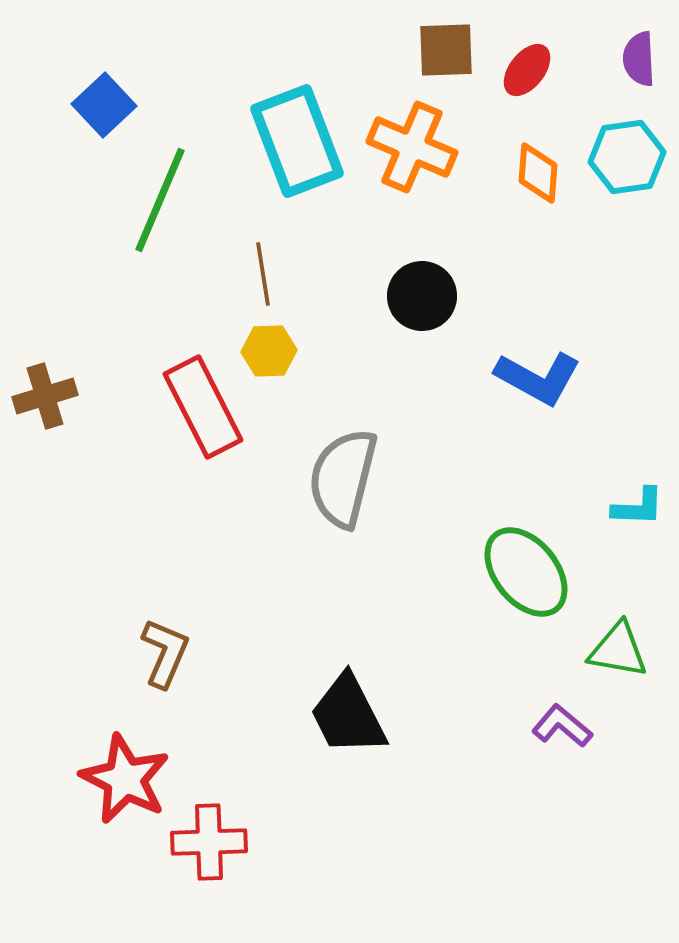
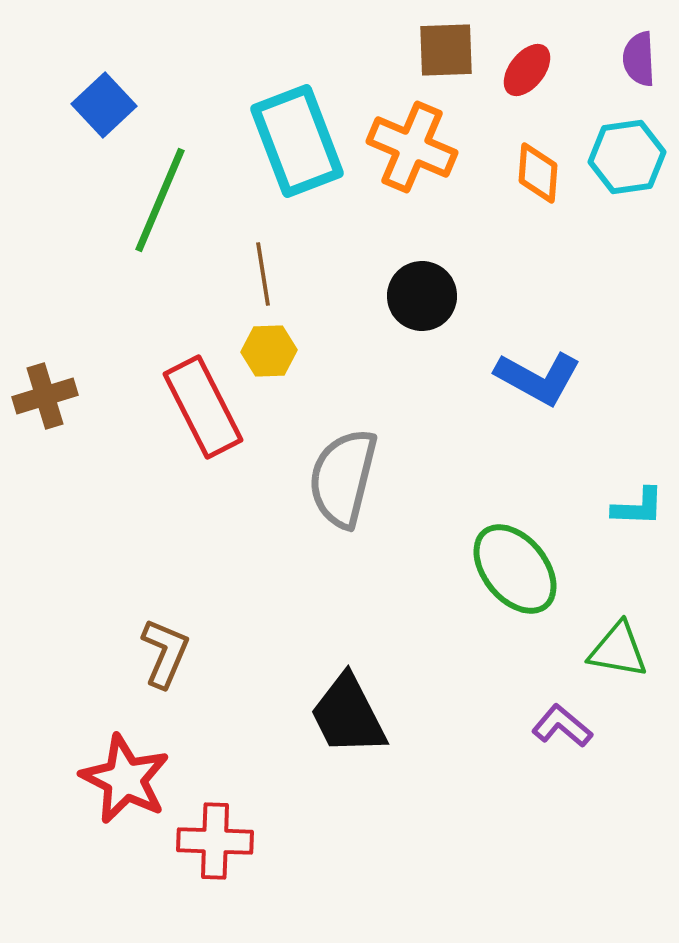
green ellipse: moved 11 px left, 3 px up
red cross: moved 6 px right, 1 px up; rotated 4 degrees clockwise
